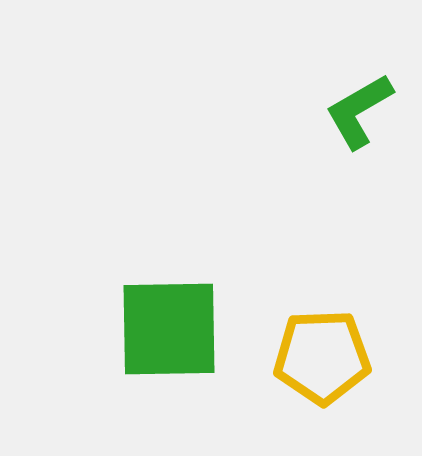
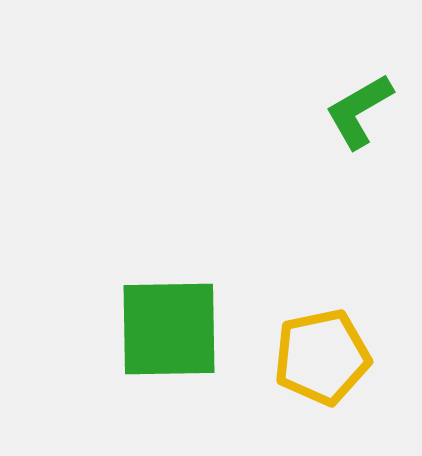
yellow pentagon: rotated 10 degrees counterclockwise
